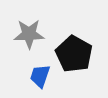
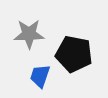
black pentagon: rotated 18 degrees counterclockwise
